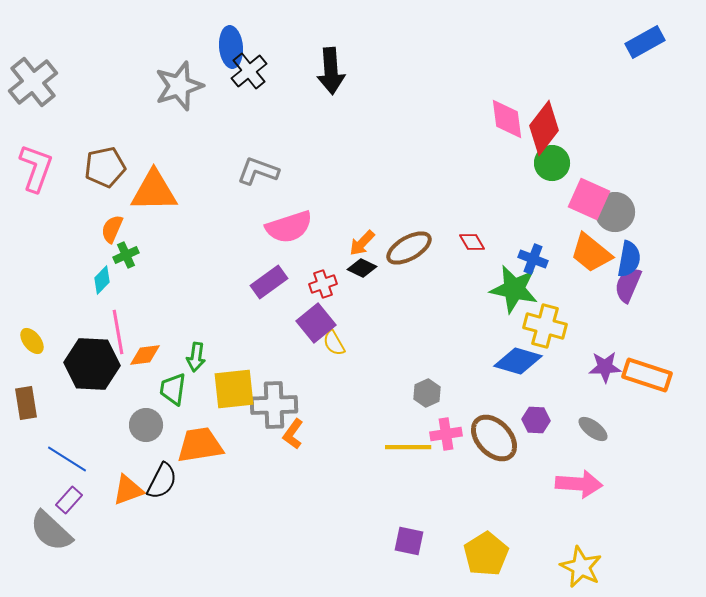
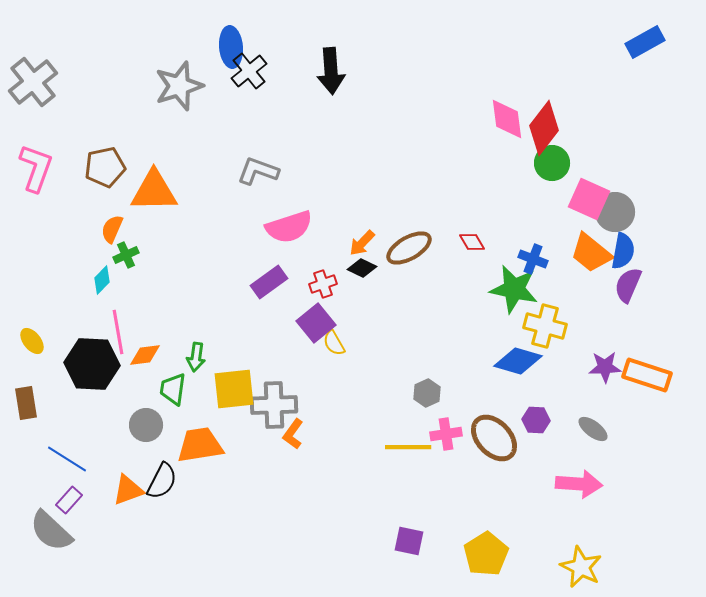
blue semicircle at (629, 259): moved 6 px left, 8 px up
